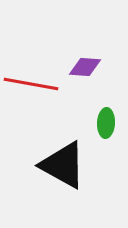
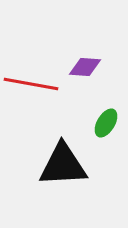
green ellipse: rotated 28 degrees clockwise
black triangle: rotated 32 degrees counterclockwise
